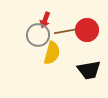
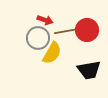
red arrow: rotated 91 degrees counterclockwise
gray circle: moved 3 px down
yellow semicircle: rotated 15 degrees clockwise
